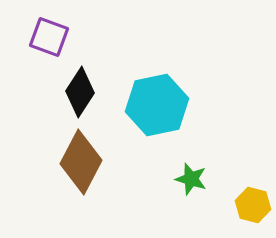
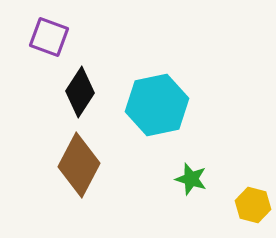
brown diamond: moved 2 px left, 3 px down
